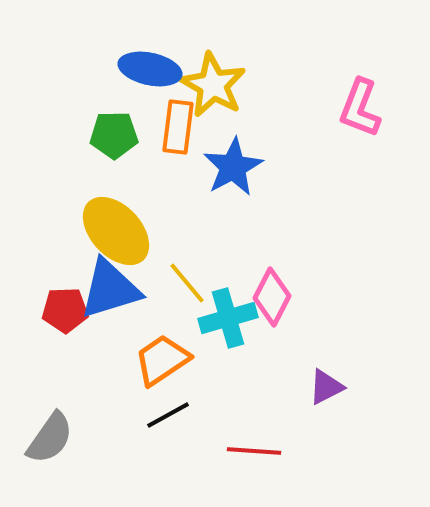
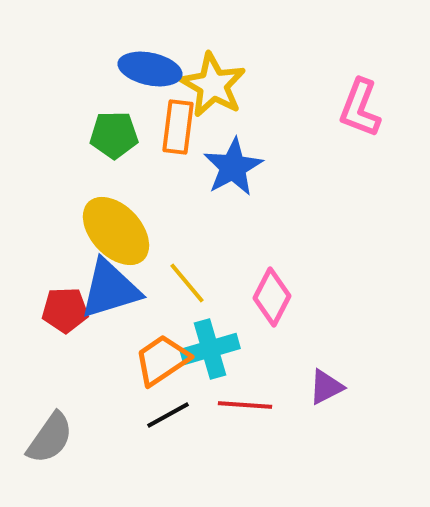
cyan cross: moved 18 px left, 31 px down
red line: moved 9 px left, 46 px up
